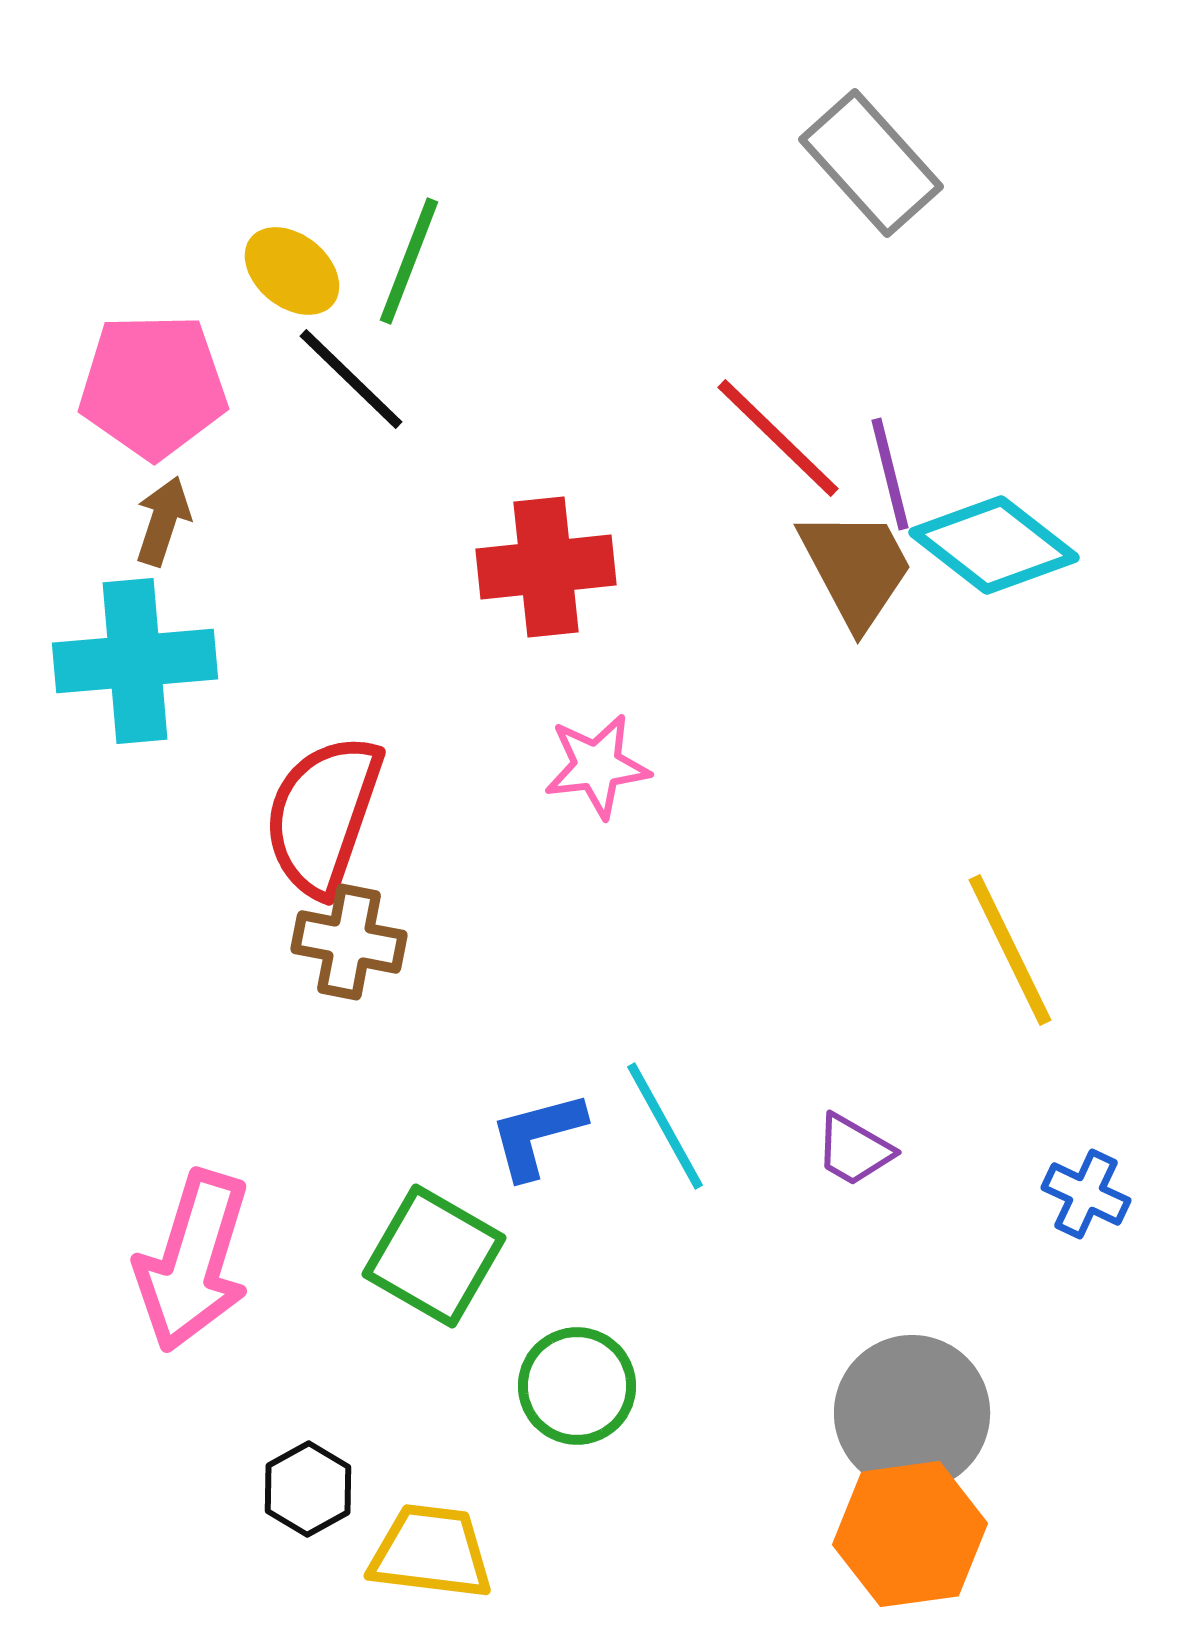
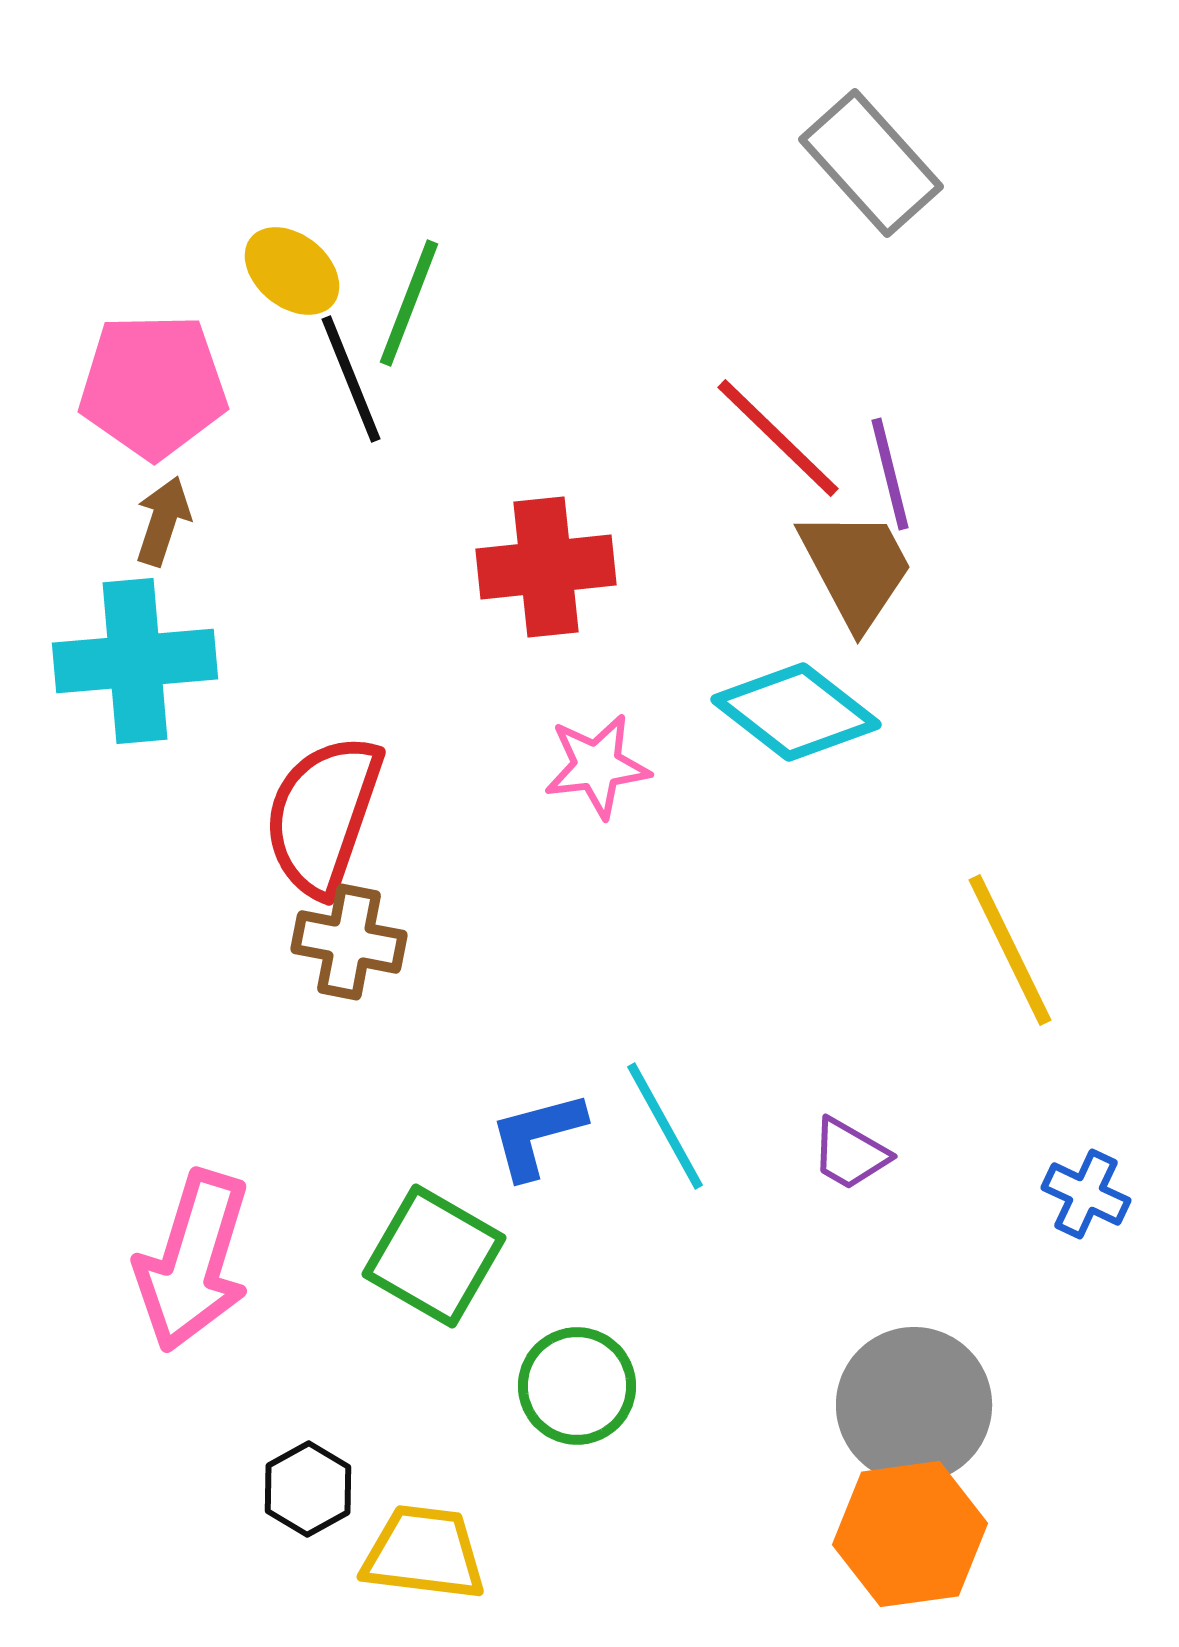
green line: moved 42 px down
black line: rotated 24 degrees clockwise
cyan diamond: moved 198 px left, 167 px down
purple trapezoid: moved 4 px left, 4 px down
gray circle: moved 2 px right, 8 px up
yellow trapezoid: moved 7 px left, 1 px down
